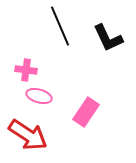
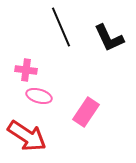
black line: moved 1 px right, 1 px down
black L-shape: moved 1 px right
red arrow: moved 1 px left, 1 px down
